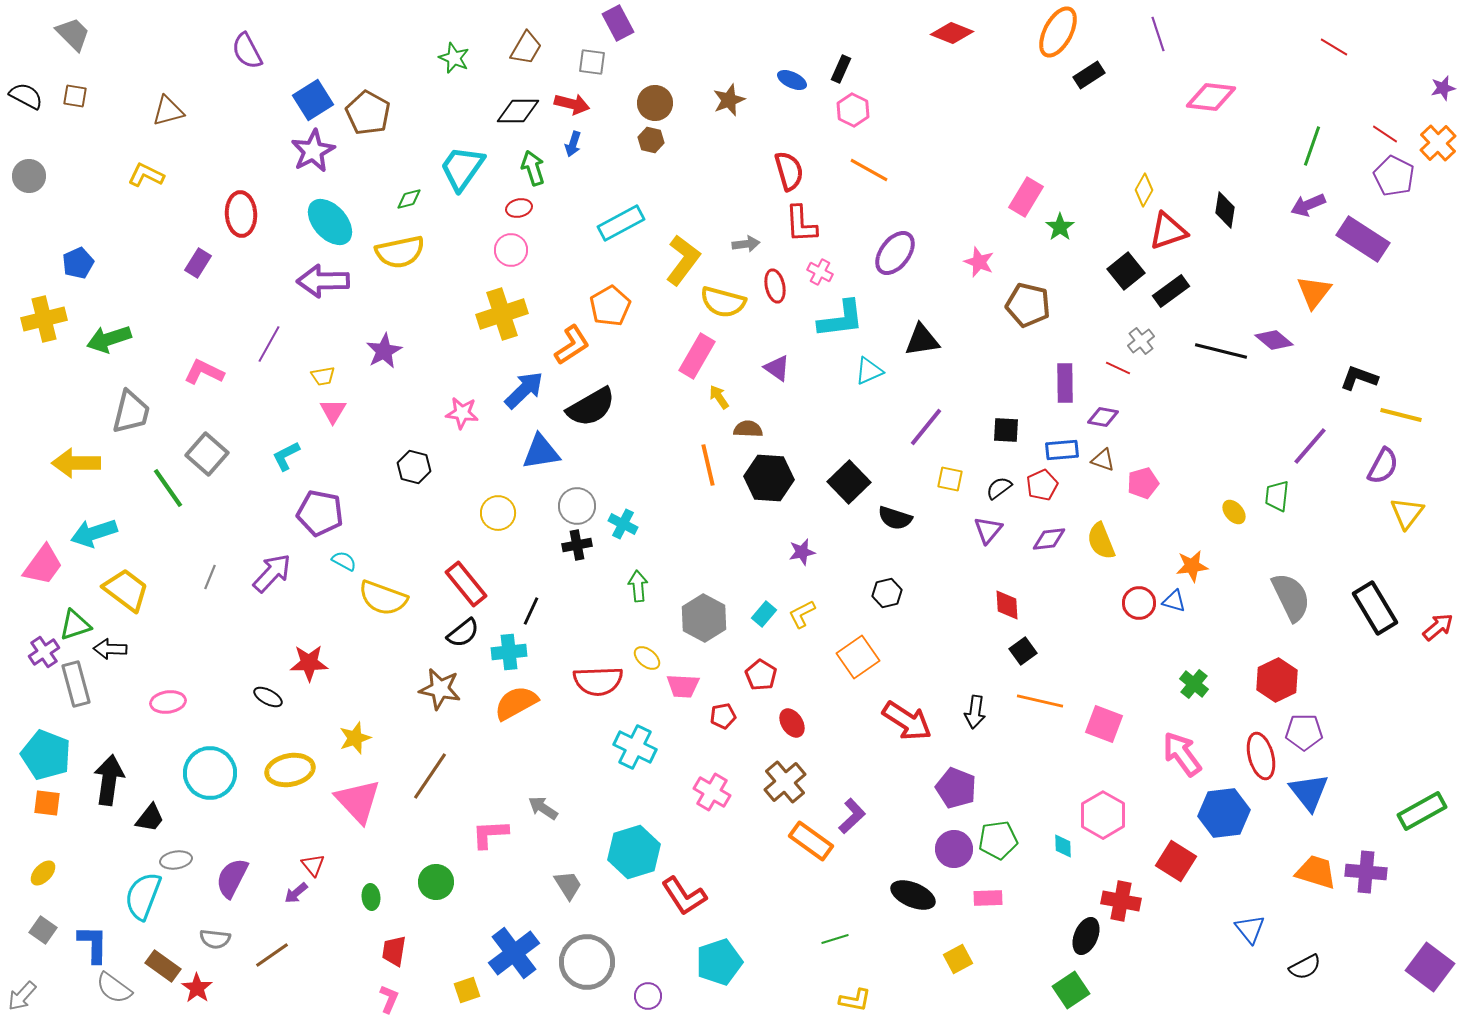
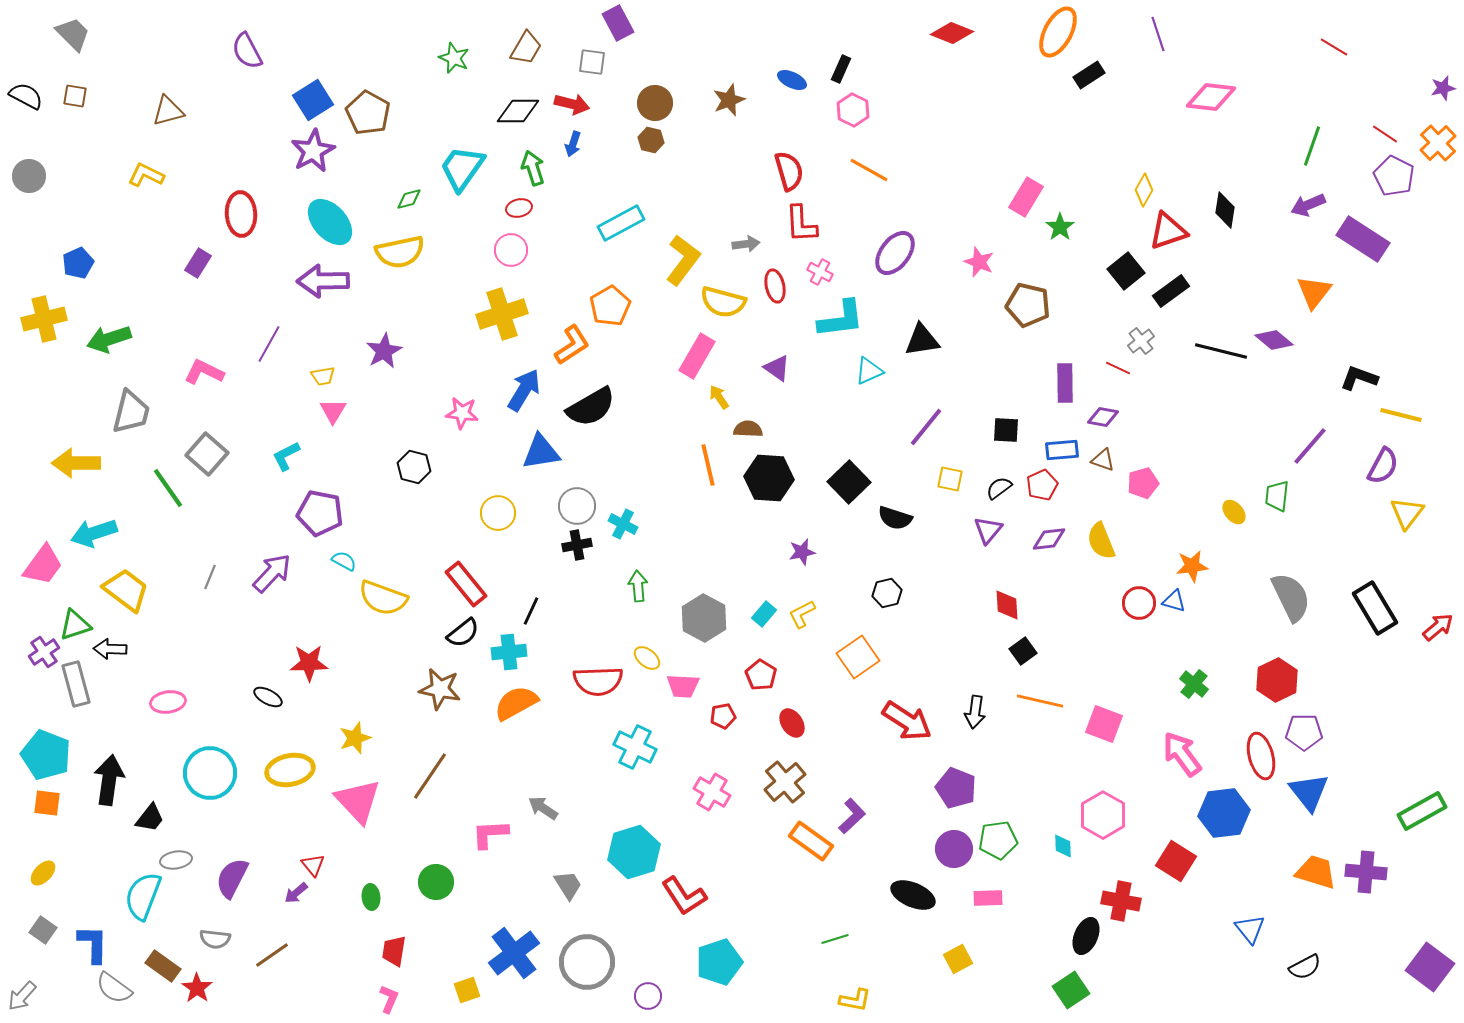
blue arrow at (524, 390): rotated 15 degrees counterclockwise
